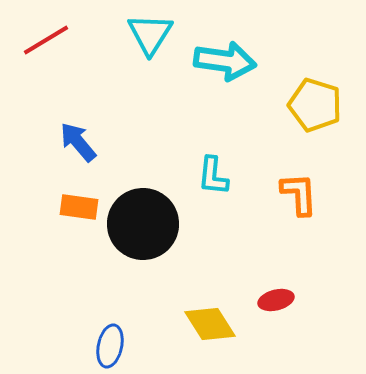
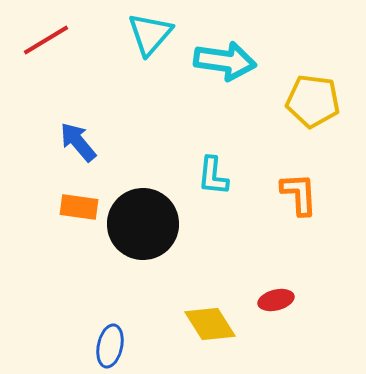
cyan triangle: rotated 9 degrees clockwise
yellow pentagon: moved 2 px left, 4 px up; rotated 10 degrees counterclockwise
